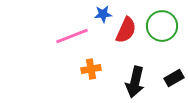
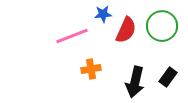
black rectangle: moved 6 px left, 1 px up; rotated 24 degrees counterclockwise
